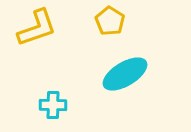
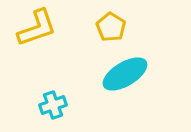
yellow pentagon: moved 1 px right, 6 px down
cyan cross: rotated 20 degrees counterclockwise
